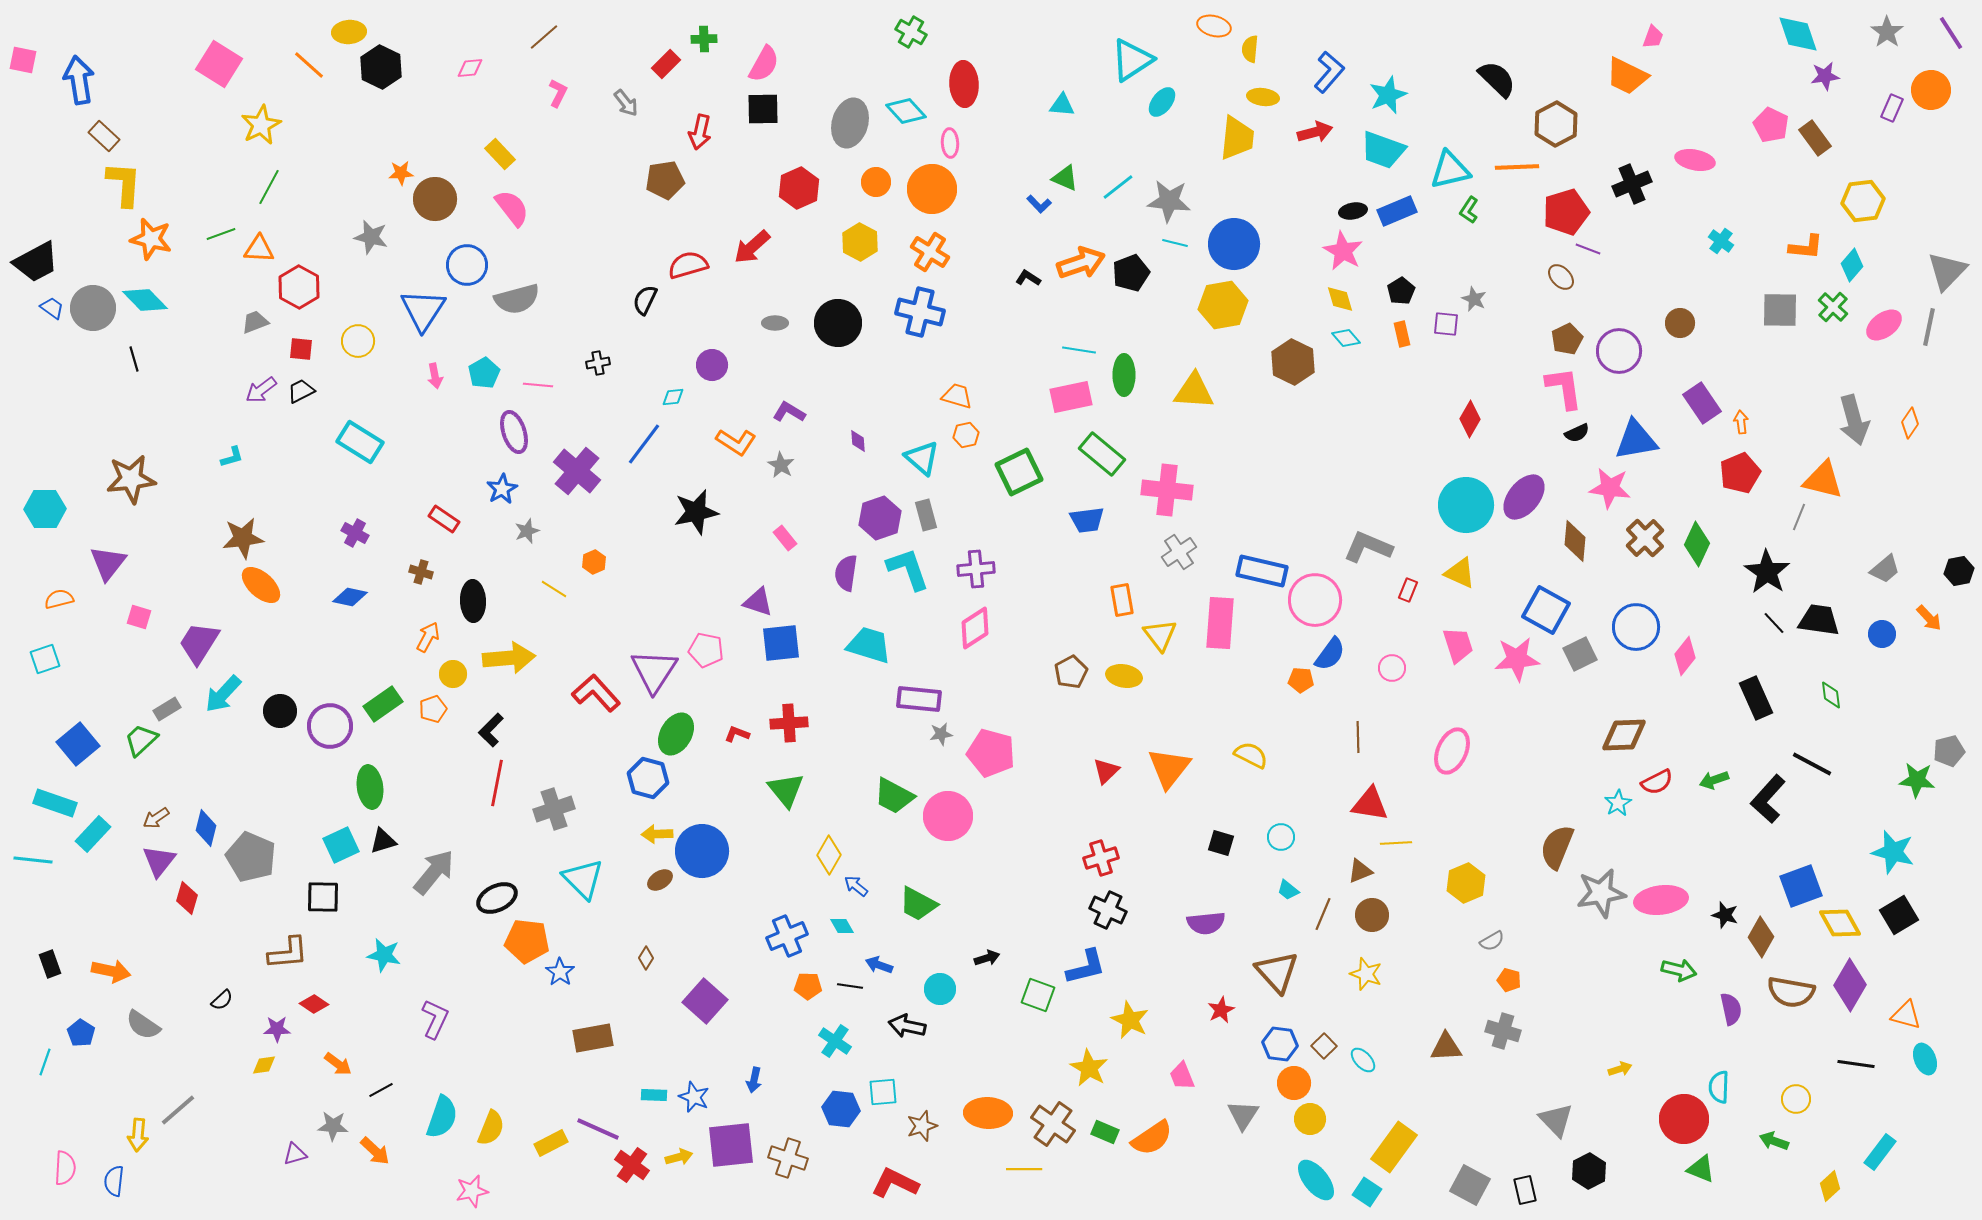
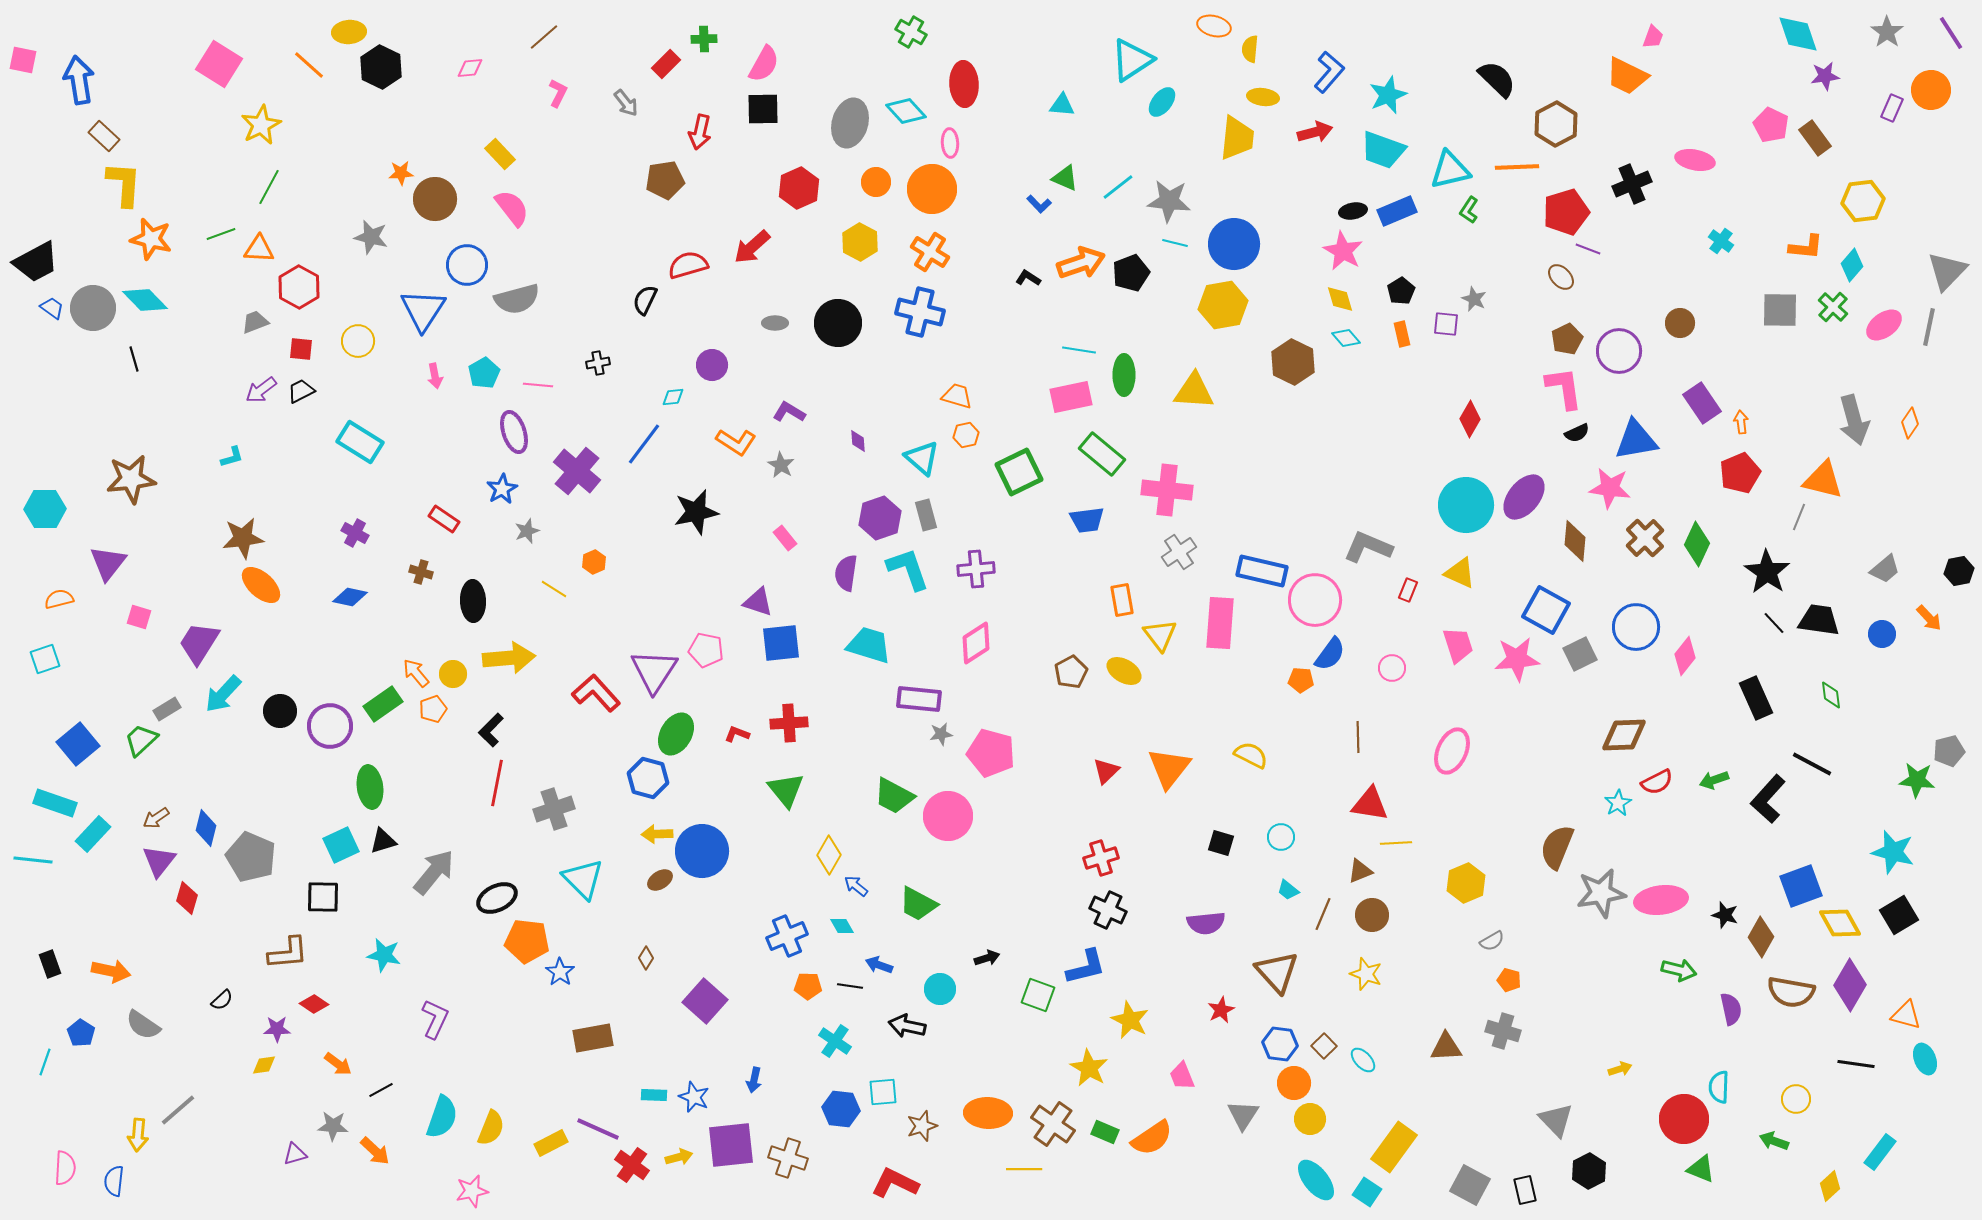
pink diamond at (975, 628): moved 1 px right, 15 px down
orange arrow at (428, 637): moved 12 px left, 36 px down; rotated 68 degrees counterclockwise
yellow ellipse at (1124, 676): moved 5 px up; rotated 20 degrees clockwise
